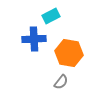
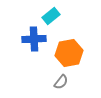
cyan rectangle: rotated 12 degrees counterclockwise
orange hexagon: rotated 20 degrees counterclockwise
